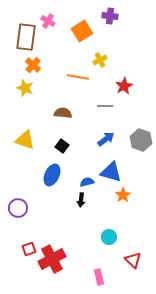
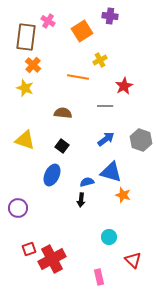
orange star: rotated 21 degrees counterclockwise
